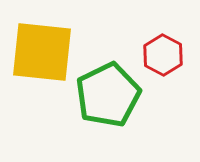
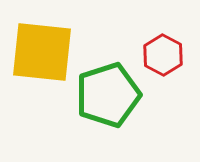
green pentagon: rotated 8 degrees clockwise
